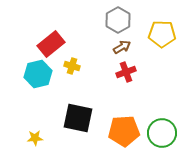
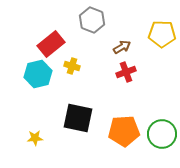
gray hexagon: moved 26 px left; rotated 10 degrees counterclockwise
green circle: moved 1 px down
